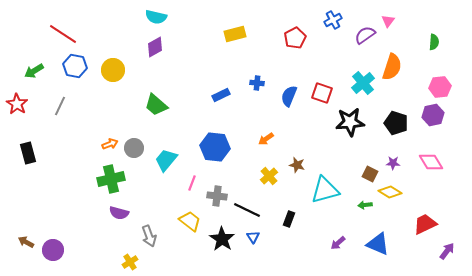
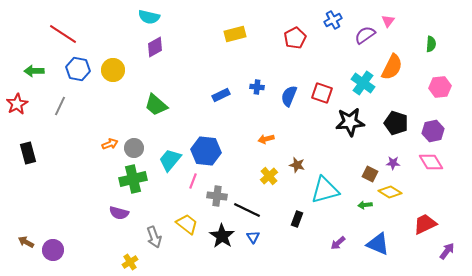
cyan semicircle at (156, 17): moved 7 px left
green semicircle at (434, 42): moved 3 px left, 2 px down
blue hexagon at (75, 66): moved 3 px right, 3 px down
orange semicircle at (392, 67): rotated 8 degrees clockwise
green arrow at (34, 71): rotated 30 degrees clockwise
blue cross at (257, 83): moved 4 px down
cyan cross at (363, 83): rotated 15 degrees counterclockwise
red star at (17, 104): rotated 10 degrees clockwise
purple hexagon at (433, 115): moved 16 px down
orange arrow at (266, 139): rotated 21 degrees clockwise
blue hexagon at (215, 147): moved 9 px left, 4 px down
cyan trapezoid at (166, 160): moved 4 px right
green cross at (111, 179): moved 22 px right
pink line at (192, 183): moved 1 px right, 2 px up
black rectangle at (289, 219): moved 8 px right
yellow trapezoid at (190, 221): moved 3 px left, 3 px down
gray arrow at (149, 236): moved 5 px right, 1 px down
black star at (222, 239): moved 3 px up
